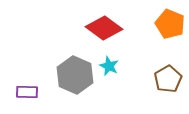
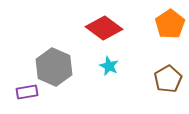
orange pentagon: rotated 16 degrees clockwise
gray hexagon: moved 21 px left, 8 px up
purple rectangle: rotated 10 degrees counterclockwise
